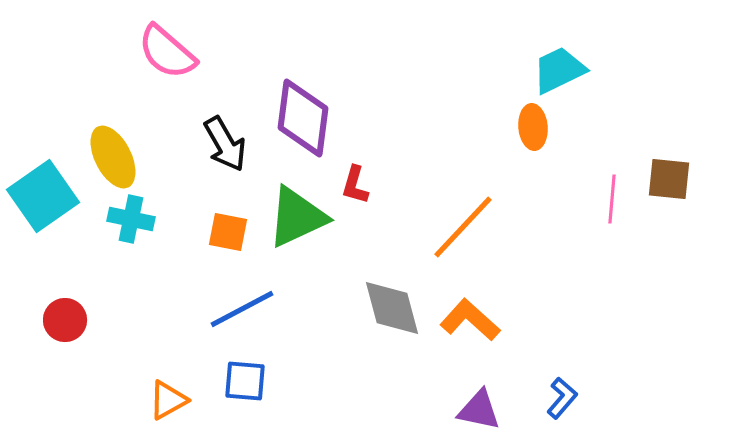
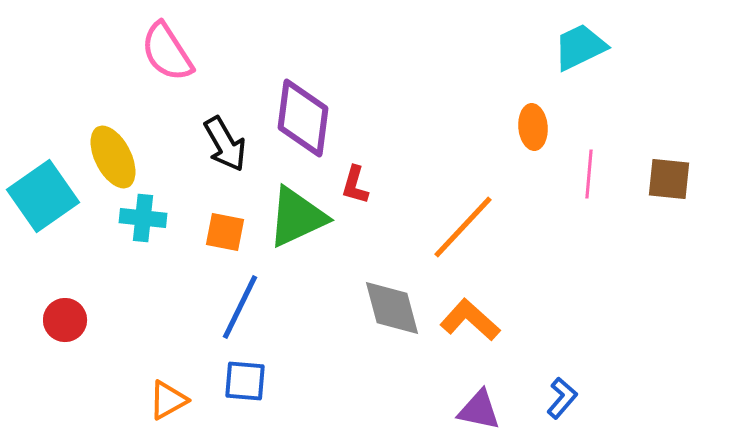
pink semicircle: rotated 16 degrees clockwise
cyan trapezoid: moved 21 px right, 23 px up
pink line: moved 23 px left, 25 px up
cyan cross: moved 12 px right, 1 px up; rotated 6 degrees counterclockwise
orange square: moved 3 px left
blue line: moved 2 px left, 2 px up; rotated 36 degrees counterclockwise
